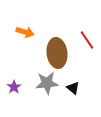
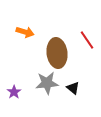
purple star: moved 5 px down
